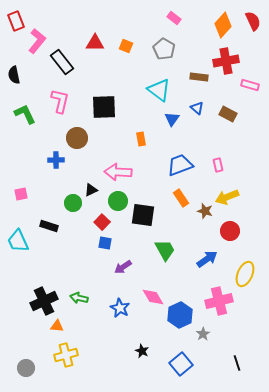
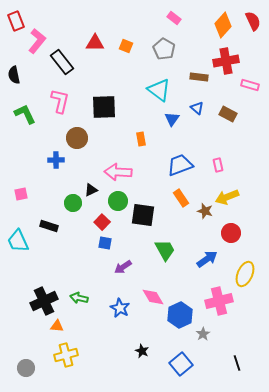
red circle at (230, 231): moved 1 px right, 2 px down
